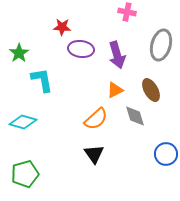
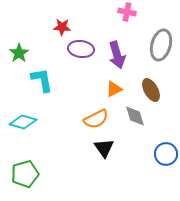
orange triangle: moved 1 px left, 1 px up
orange semicircle: rotated 15 degrees clockwise
black triangle: moved 10 px right, 6 px up
